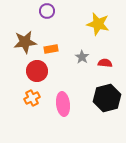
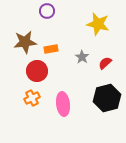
red semicircle: rotated 48 degrees counterclockwise
